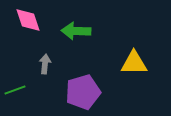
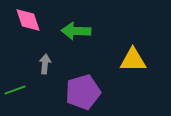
yellow triangle: moved 1 px left, 3 px up
